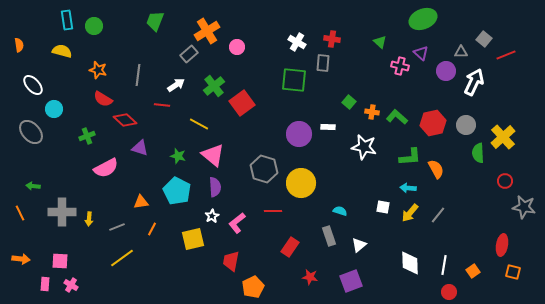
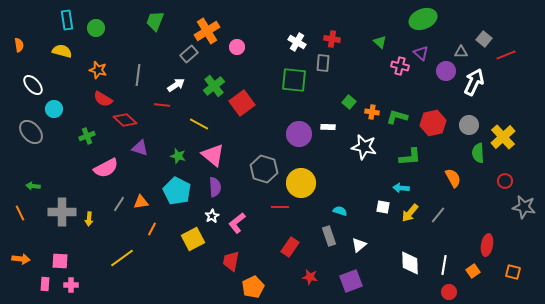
green circle at (94, 26): moved 2 px right, 2 px down
green L-shape at (397, 117): rotated 25 degrees counterclockwise
gray circle at (466, 125): moved 3 px right
orange semicircle at (436, 169): moved 17 px right, 9 px down
cyan arrow at (408, 188): moved 7 px left
red line at (273, 211): moved 7 px right, 4 px up
gray line at (117, 227): moved 2 px right, 23 px up; rotated 35 degrees counterclockwise
yellow square at (193, 239): rotated 15 degrees counterclockwise
red ellipse at (502, 245): moved 15 px left
pink cross at (71, 285): rotated 32 degrees counterclockwise
